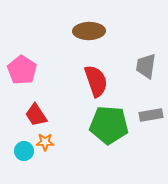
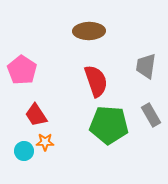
gray rectangle: rotated 70 degrees clockwise
